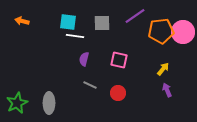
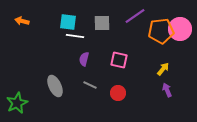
pink circle: moved 3 px left, 3 px up
gray ellipse: moved 6 px right, 17 px up; rotated 25 degrees counterclockwise
